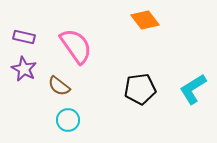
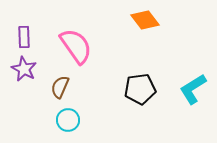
purple rectangle: rotated 75 degrees clockwise
brown semicircle: moved 1 px right, 1 px down; rotated 75 degrees clockwise
